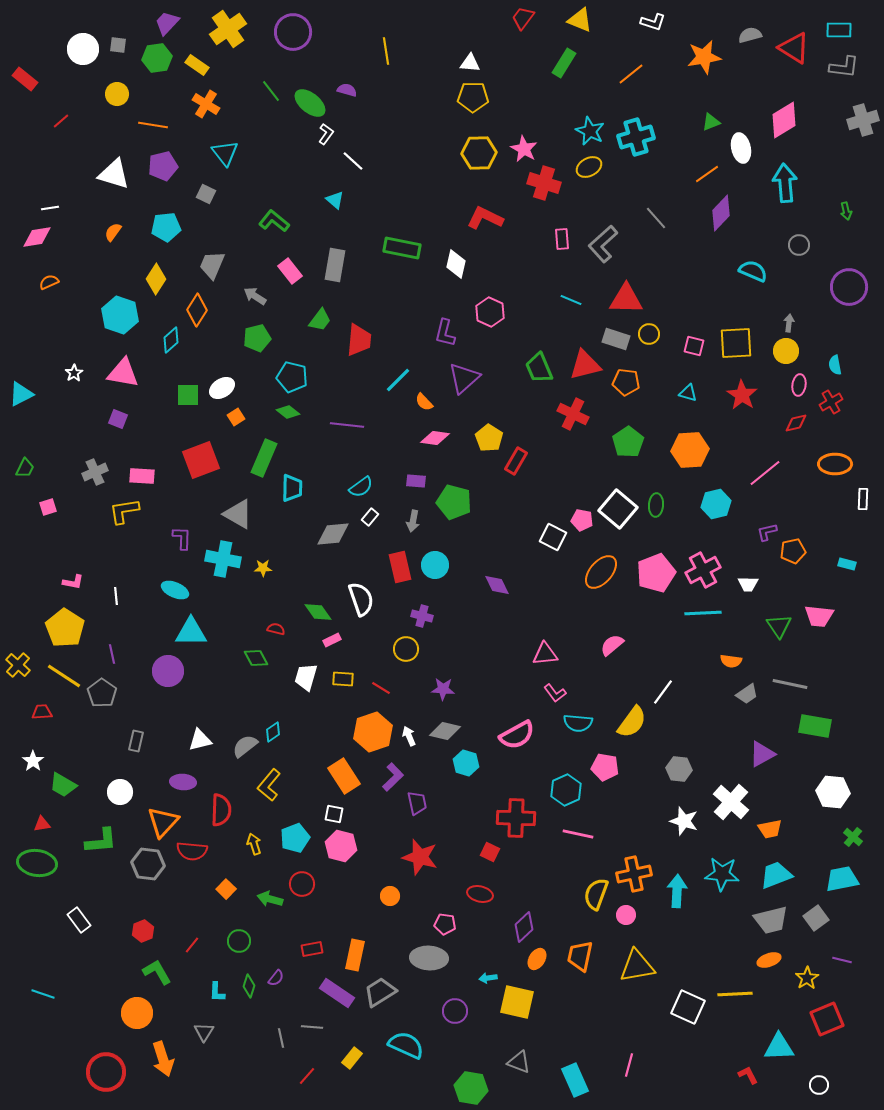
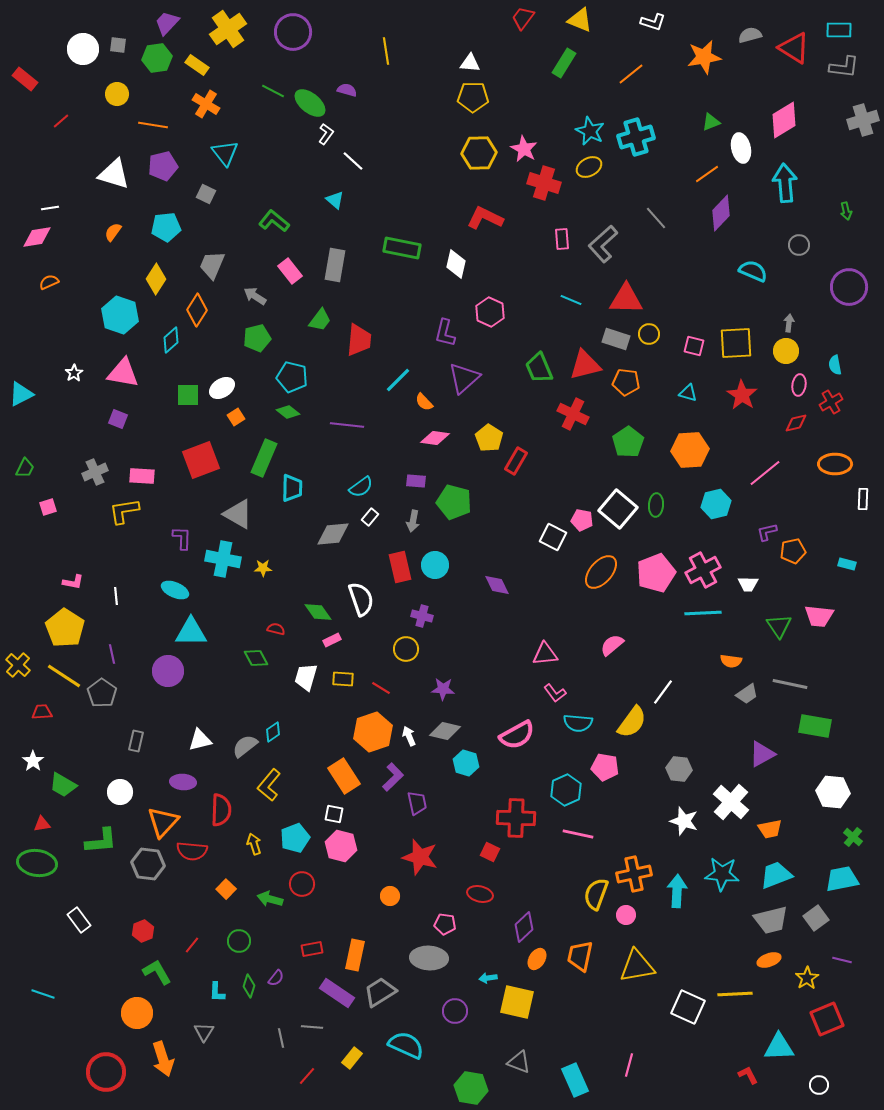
green line at (271, 91): moved 2 px right; rotated 25 degrees counterclockwise
